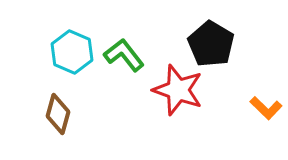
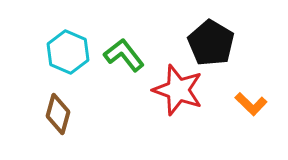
black pentagon: moved 1 px up
cyan hexagon: moved 4 px left
orange L-shape: moved 15 px left, 4 px up
